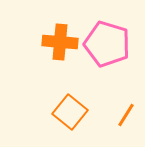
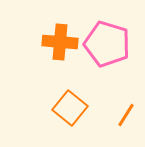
orange square: moved 4 px up
